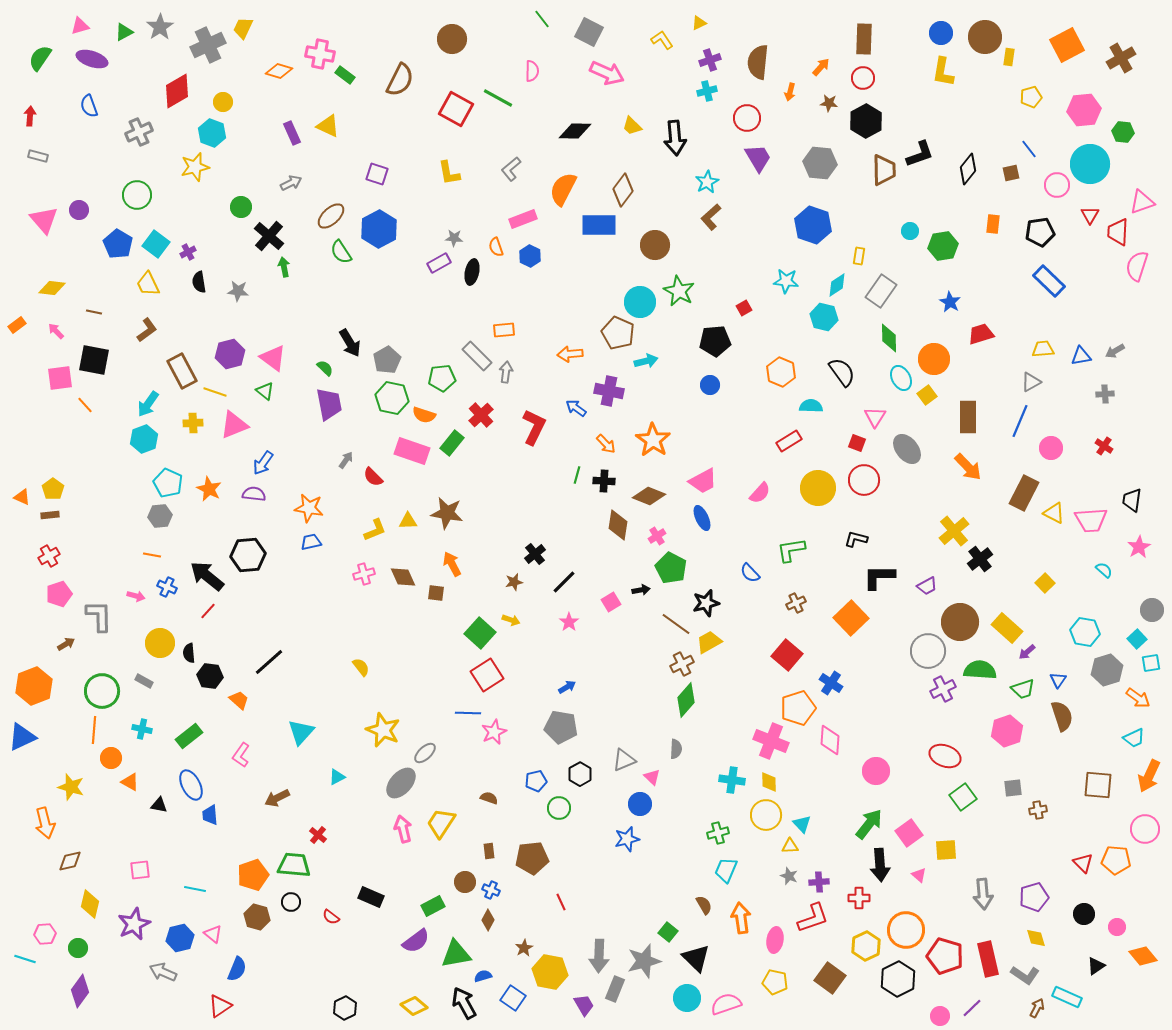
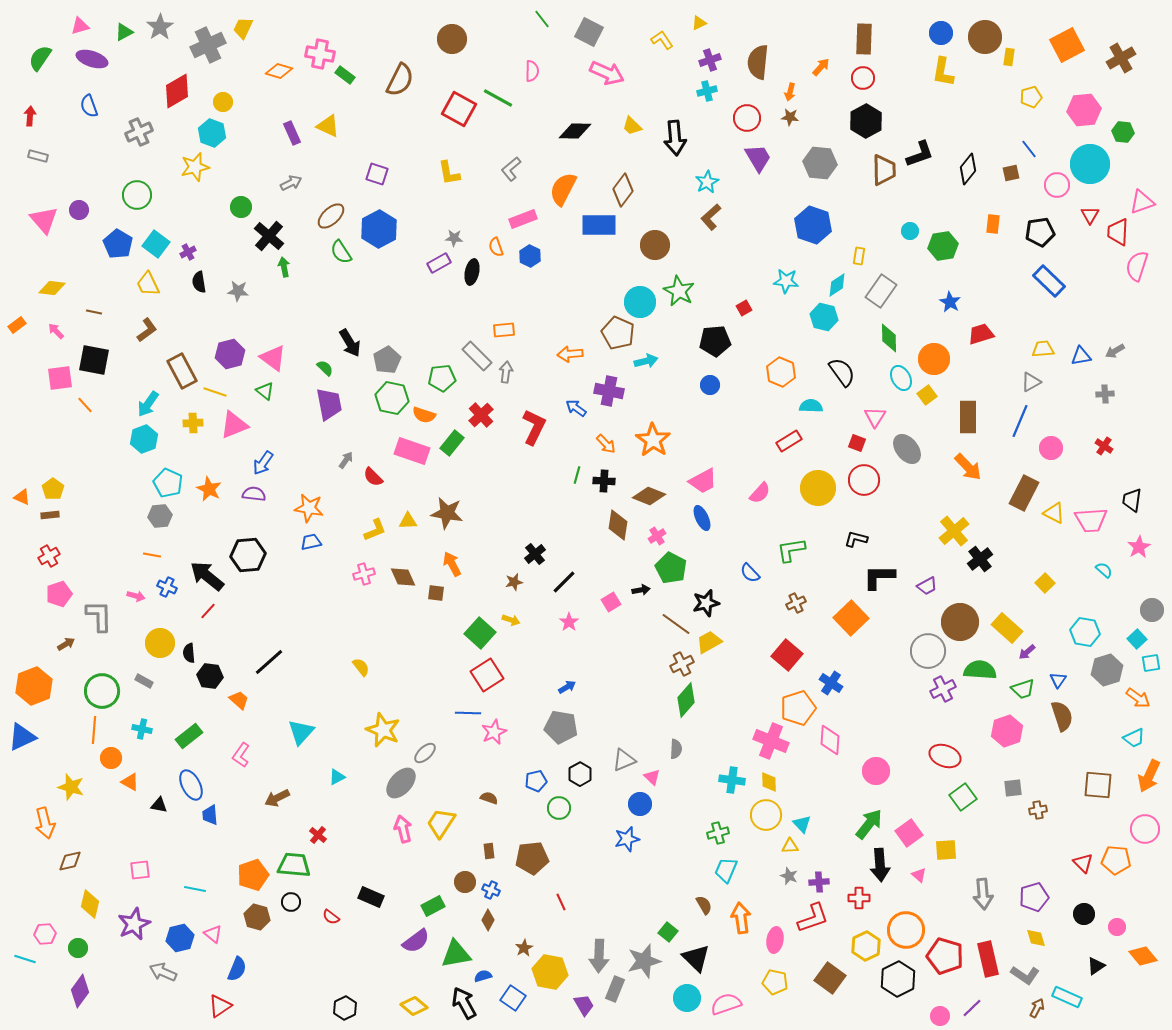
brown star at (829, 103): moved 39 px left, 14 px down
red square at (456, 109): moved 3 px right
